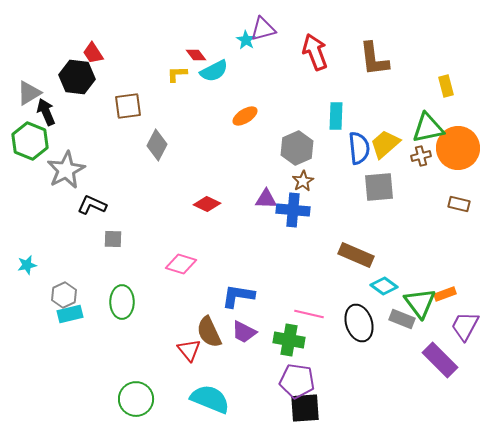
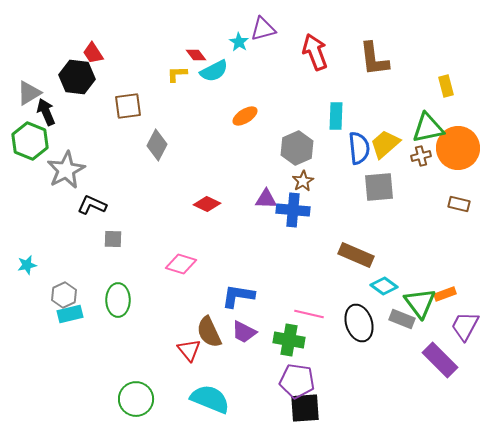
cyan star at (246, 40): moved 7 px left, 2 px down
green ellipse at (122, 302): moved 4 px left, 2 px up
